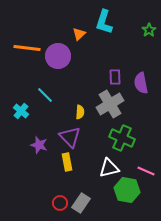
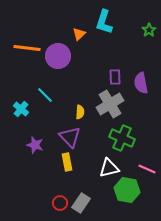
cyan cross: moved 2 px up
purple star: moved 4 px left
pink line: moved 1 px right, 2 px up
